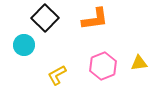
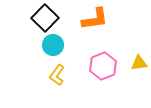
cyan circle: moved 29 px right
yellow L-shape: rotated 25 degrees counterclockwise
